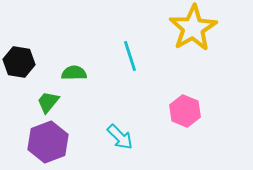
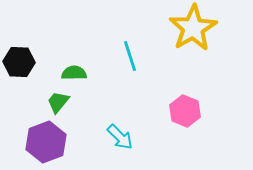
black hexagon: rotated 8 degrees counterclockwise
green trapezoid: moved 10 px right
purple hexagon: moved 2 px left
